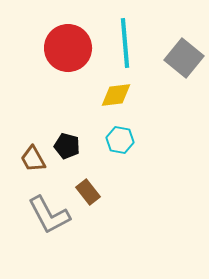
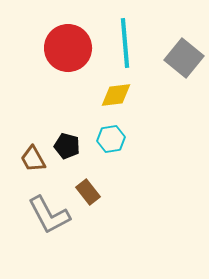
cyan hexagon: moved 9 px left, 1 px up; rotated 20 degrees counterclockwise
